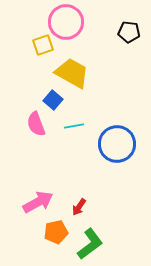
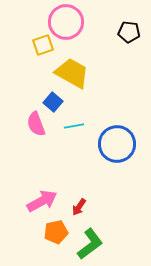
blue square: moved 2 px down
pink arrow: moved 4 px right, 1 px up
